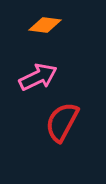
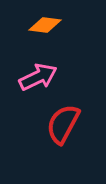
red semicircle: moved 1 px right, 2 px down
